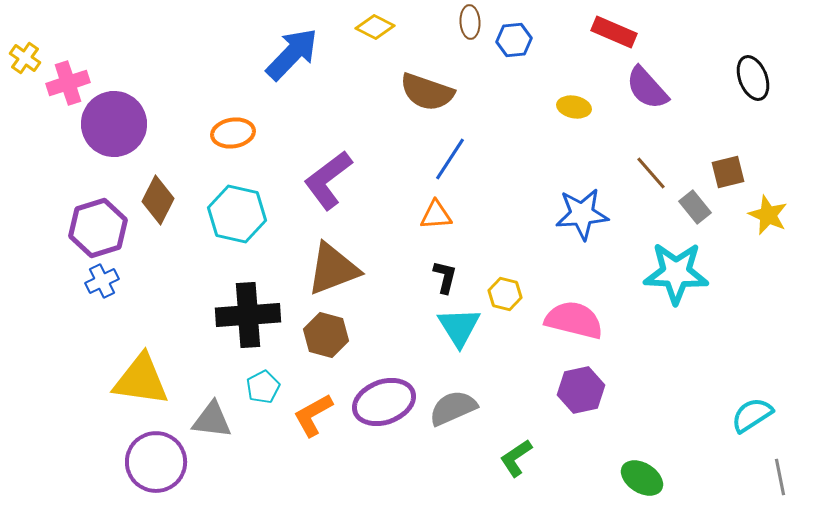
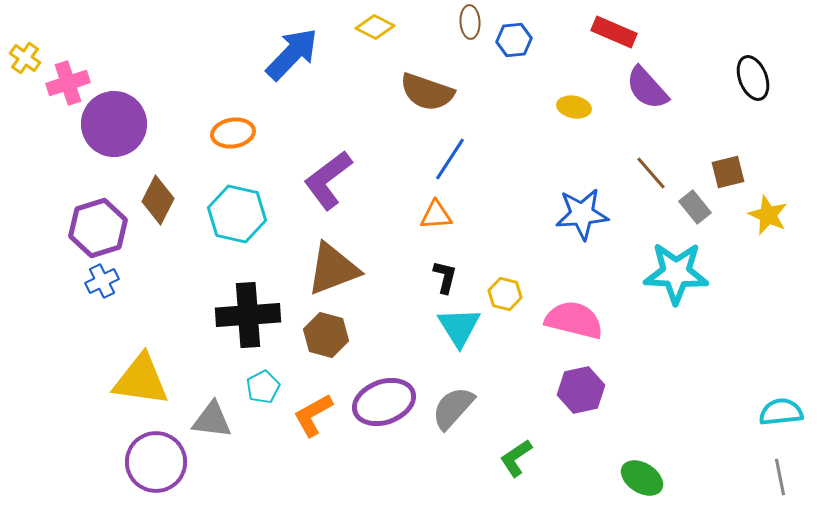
gray semicircle at (453, 408): rotated 24 degrees counterclockwise
cyan semicircle at (752, 415): moved 29 px right, 3 px up; rotated 27 degrees clockwise
